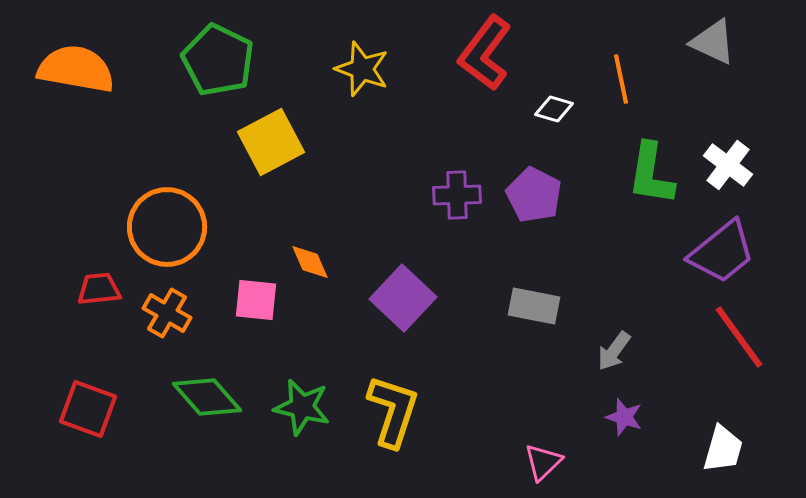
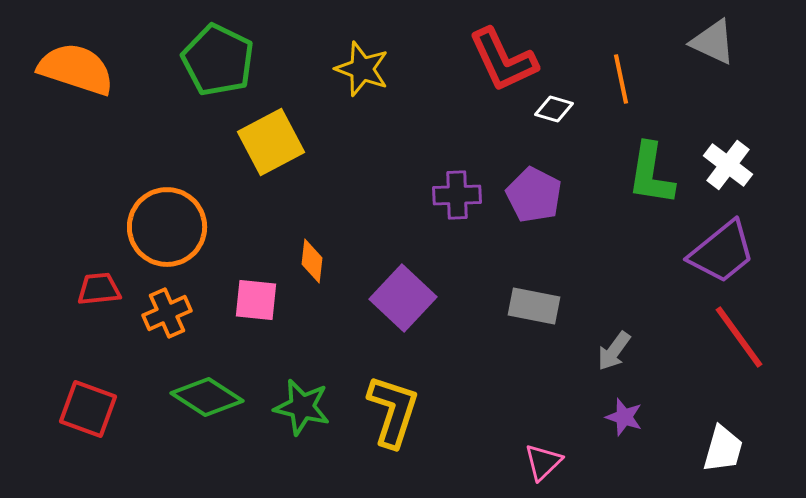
red L-shape: moved 18 px right, 7 px down; rotated 62 degrees counterclockwise
orange semicircle: rotated 8 degrees clockwise
orange diamond: moved 2 px right, 1 px up; rotated 30 degrees clockwise
orange cross: rotated 36 degrees clockwise
green diamond: rotated 16 degrees counterclockwise
